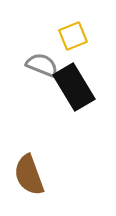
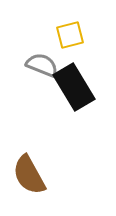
yellow square: moved 3 px left, 1 px up; rotated 8 degrees clockwise
brown semicircle: rotated 9 degrees counterclockwise
